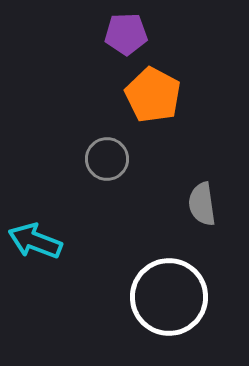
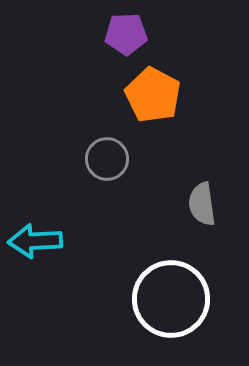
cyan arrow: rotated 24 degrees counterclockwise
white circle: moved 2 px right, 2 px down
